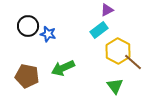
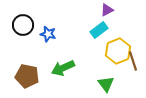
black circle: moved 5 px left, 1 px up
yellow hexagon: rotated 10 degrees clockwise
brown line: moved 1 px up; rotated 30 degrees clockwise
green triangle: moved 9 px left, 2 px up
